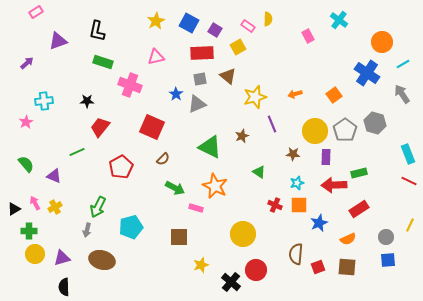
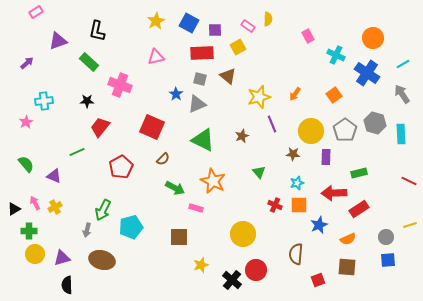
cyan cross at (339, 20): moved 3 px left, 35 px down; rotated 12 degrees counterclockwise
purple square at (215, 30): rotated 32 degrees counterclockwise
orange circle at (382, 42): moved 9 px left, 4 px up
green rectangle at (103, 62): moved 14 px left; rotated 24 degrees clockwise
gray square at (200, 79): rotated 24 degrees clockwise
pink cross at (130, 85): moved 10 px left
orange arrow at (295, 94): rotated 40 degrees counterclockwise
yellow star at (255, 97): moved 4 px right
yellow circle at (315, 131): moved 4 px left
green triangle at (210, 147): moved 7 px left, 7 px up
cyan rectangle at (408, 154): moved 7 px left, 20 px up; rotated 18 degrees clockwise
green triangle at (259, 172): rotated 16 degrees clockwise
red arrow at (334, 185): moved 8 px down
orange star at (215, 186): moved 2 px left, 5 px up
green arrow at (98, 207): moved 5 px right, 3 px down
blue star at (319, 223): moved 2 px down
yellow line at (410, 225): rotated 48 degrees clockwise
red square at (318, 267): moved 13 px down
black cross at (231, 282): moved 1 px right, 2 px up
black semicircle at (64, 287): moved 3 px right, 2 px up
